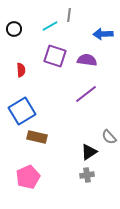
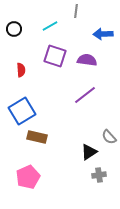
gray line: moved 7 px right, 4 px up
purple line: moved 1 px left, 1 px down
gray cross: moved 12 px right
